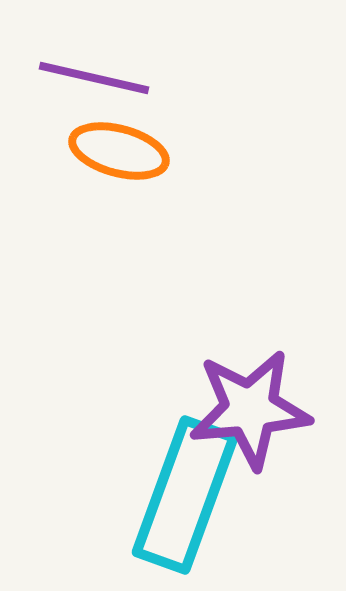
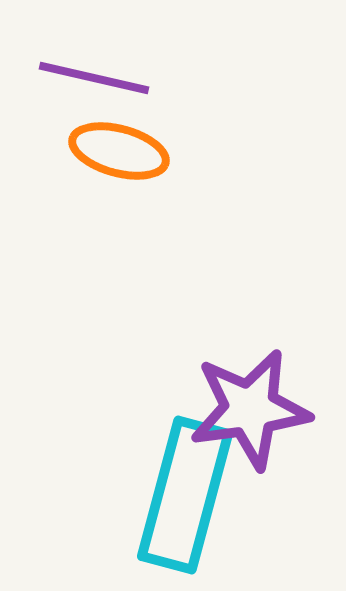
purple star: rotated 3 degrees counterclockwise
cyan rectangle: rotated 5 degrees counterclockwise
